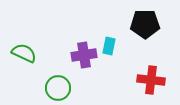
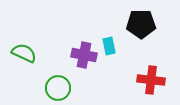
black pentagon: moved 4 px left
cyan rectangle: rotated 24 degrees counterclockwise
purple cross: rotated 20 degrees clockwise
